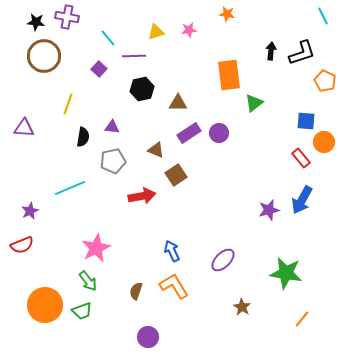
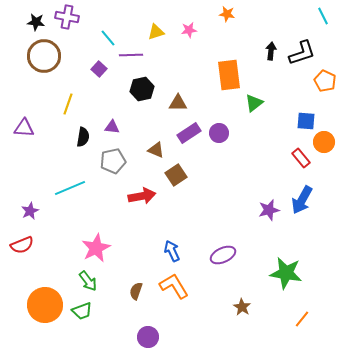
purple line at (134, 56): moved 3 px left, 1 px up
purple ellipse at (223, 260): moved 5 px up; rotated 20 degrees clockwise
